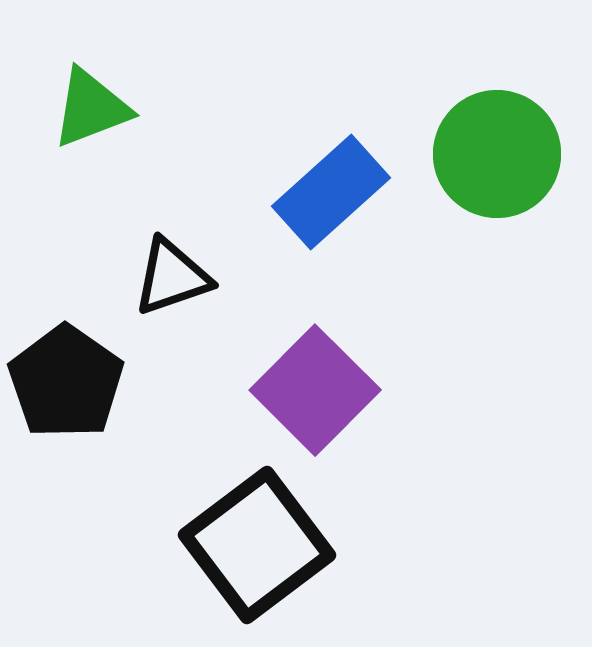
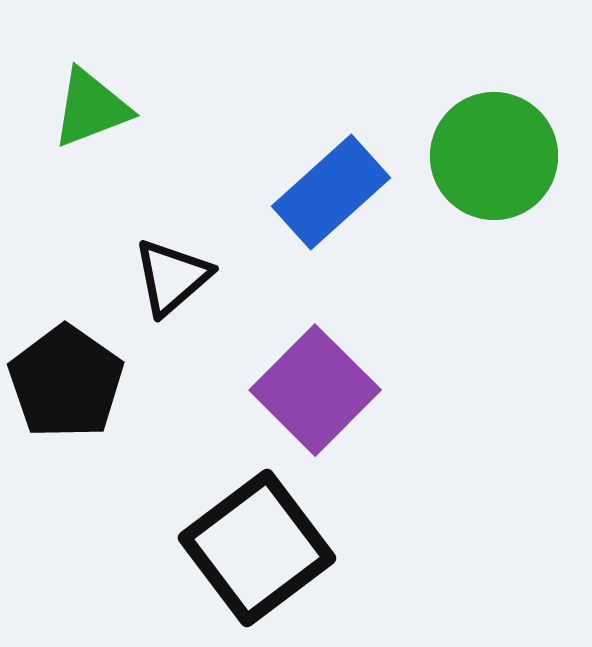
green circle: moved 3 px left, 2 px down
black triangle: rotated 22 degrees counterclockwise
black square: moved 3 px down
